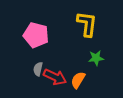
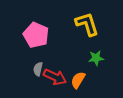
yellow L-shape: rotated 24 degrees counterclockwise
pink pentagon: rotated 10 degrees clockwise
